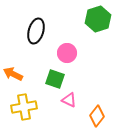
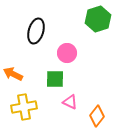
green square: rotated 18 degrees counterclockwise
pink triangle: moved 1 px right, 2 px down
